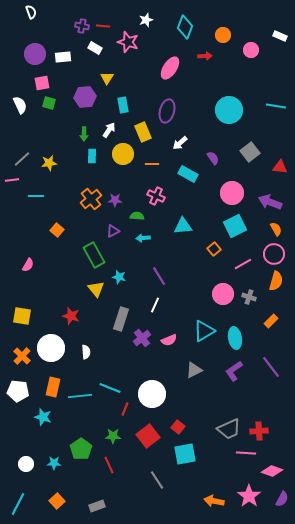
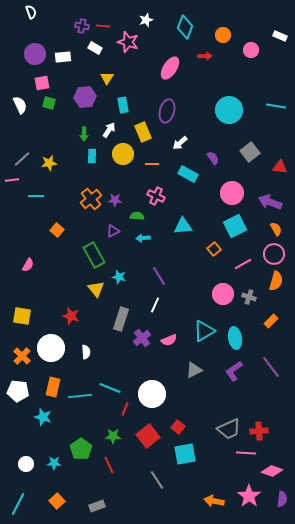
purple semicircle at (282, 499): rotated 21 degrees counterclockwise
